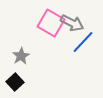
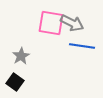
pink square: rotated 20 degrees counterclockwise
blue line: moved 1 px left, 4 px down; rotated 55 degrees clockwise
black square: rotated 12 degrees counterclockwise
